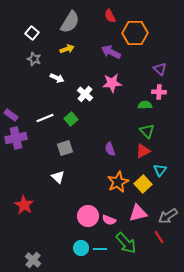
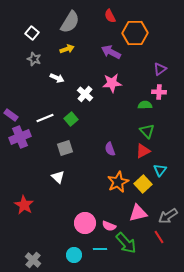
purple triangle: rotated 40 degrees clockwise
purple cross: moved 4 px right, 1 px up; rotated 10 degrees counterclockwise
pink circle: moved 3 px left, 7 px down
pink semicircle: moved 6 px down
cyan circle: moved 7 px left, 7 px down
